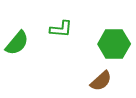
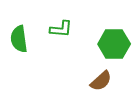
green semicircle: moved 2 px right, 4 px up; rotated 132 degrees clockwise
